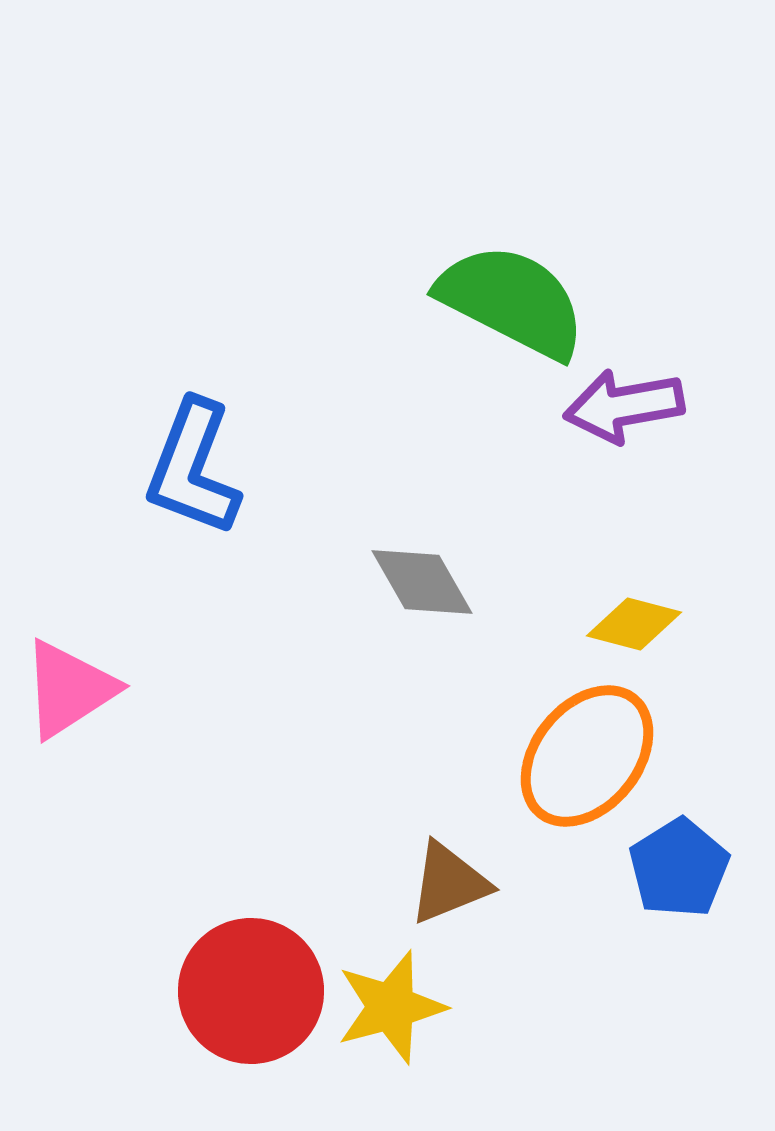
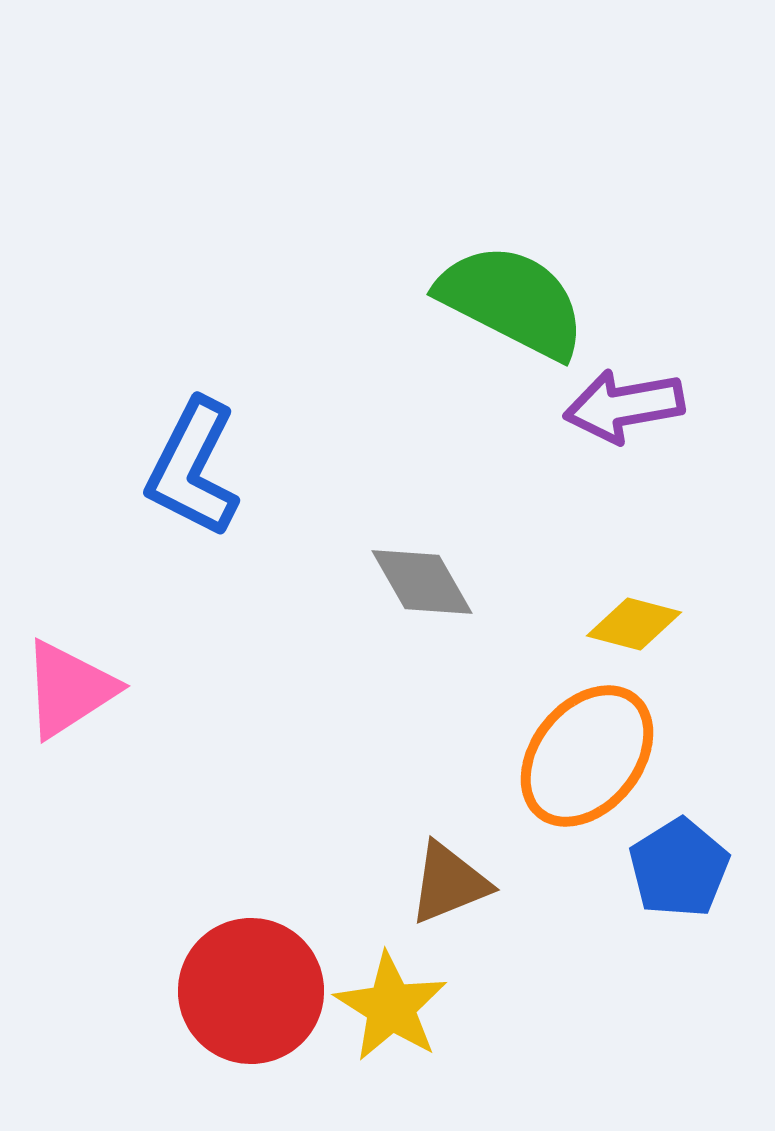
blue L-shape: rotated 6 degrees clockwise
yellow star: rotated 25 degrees counterclockwise
